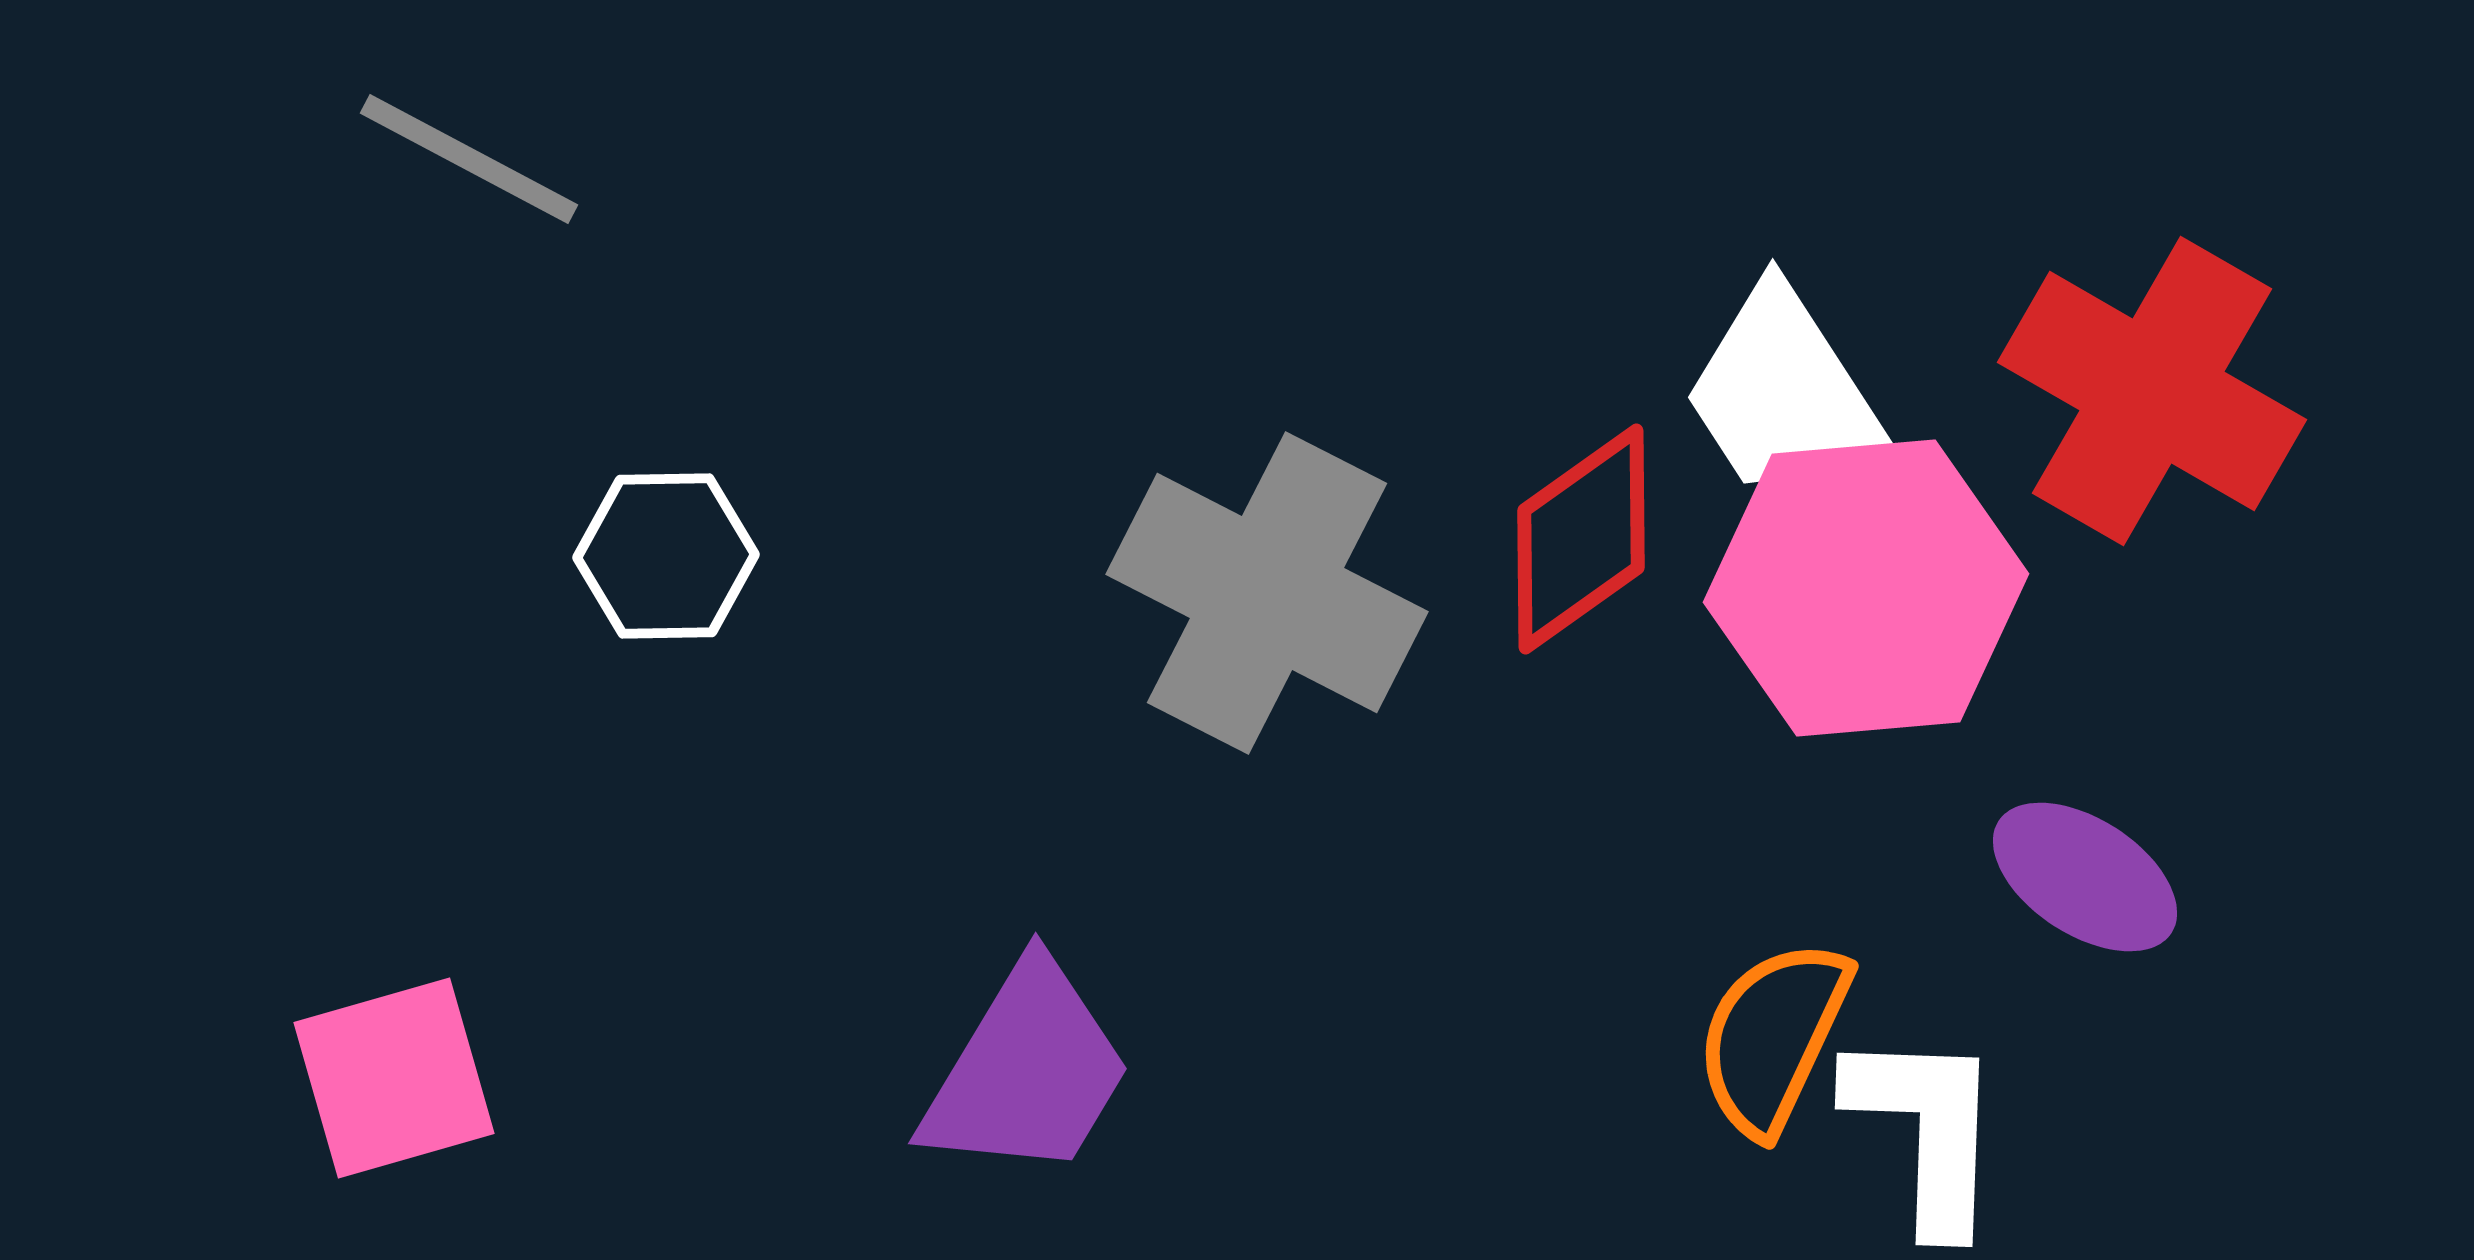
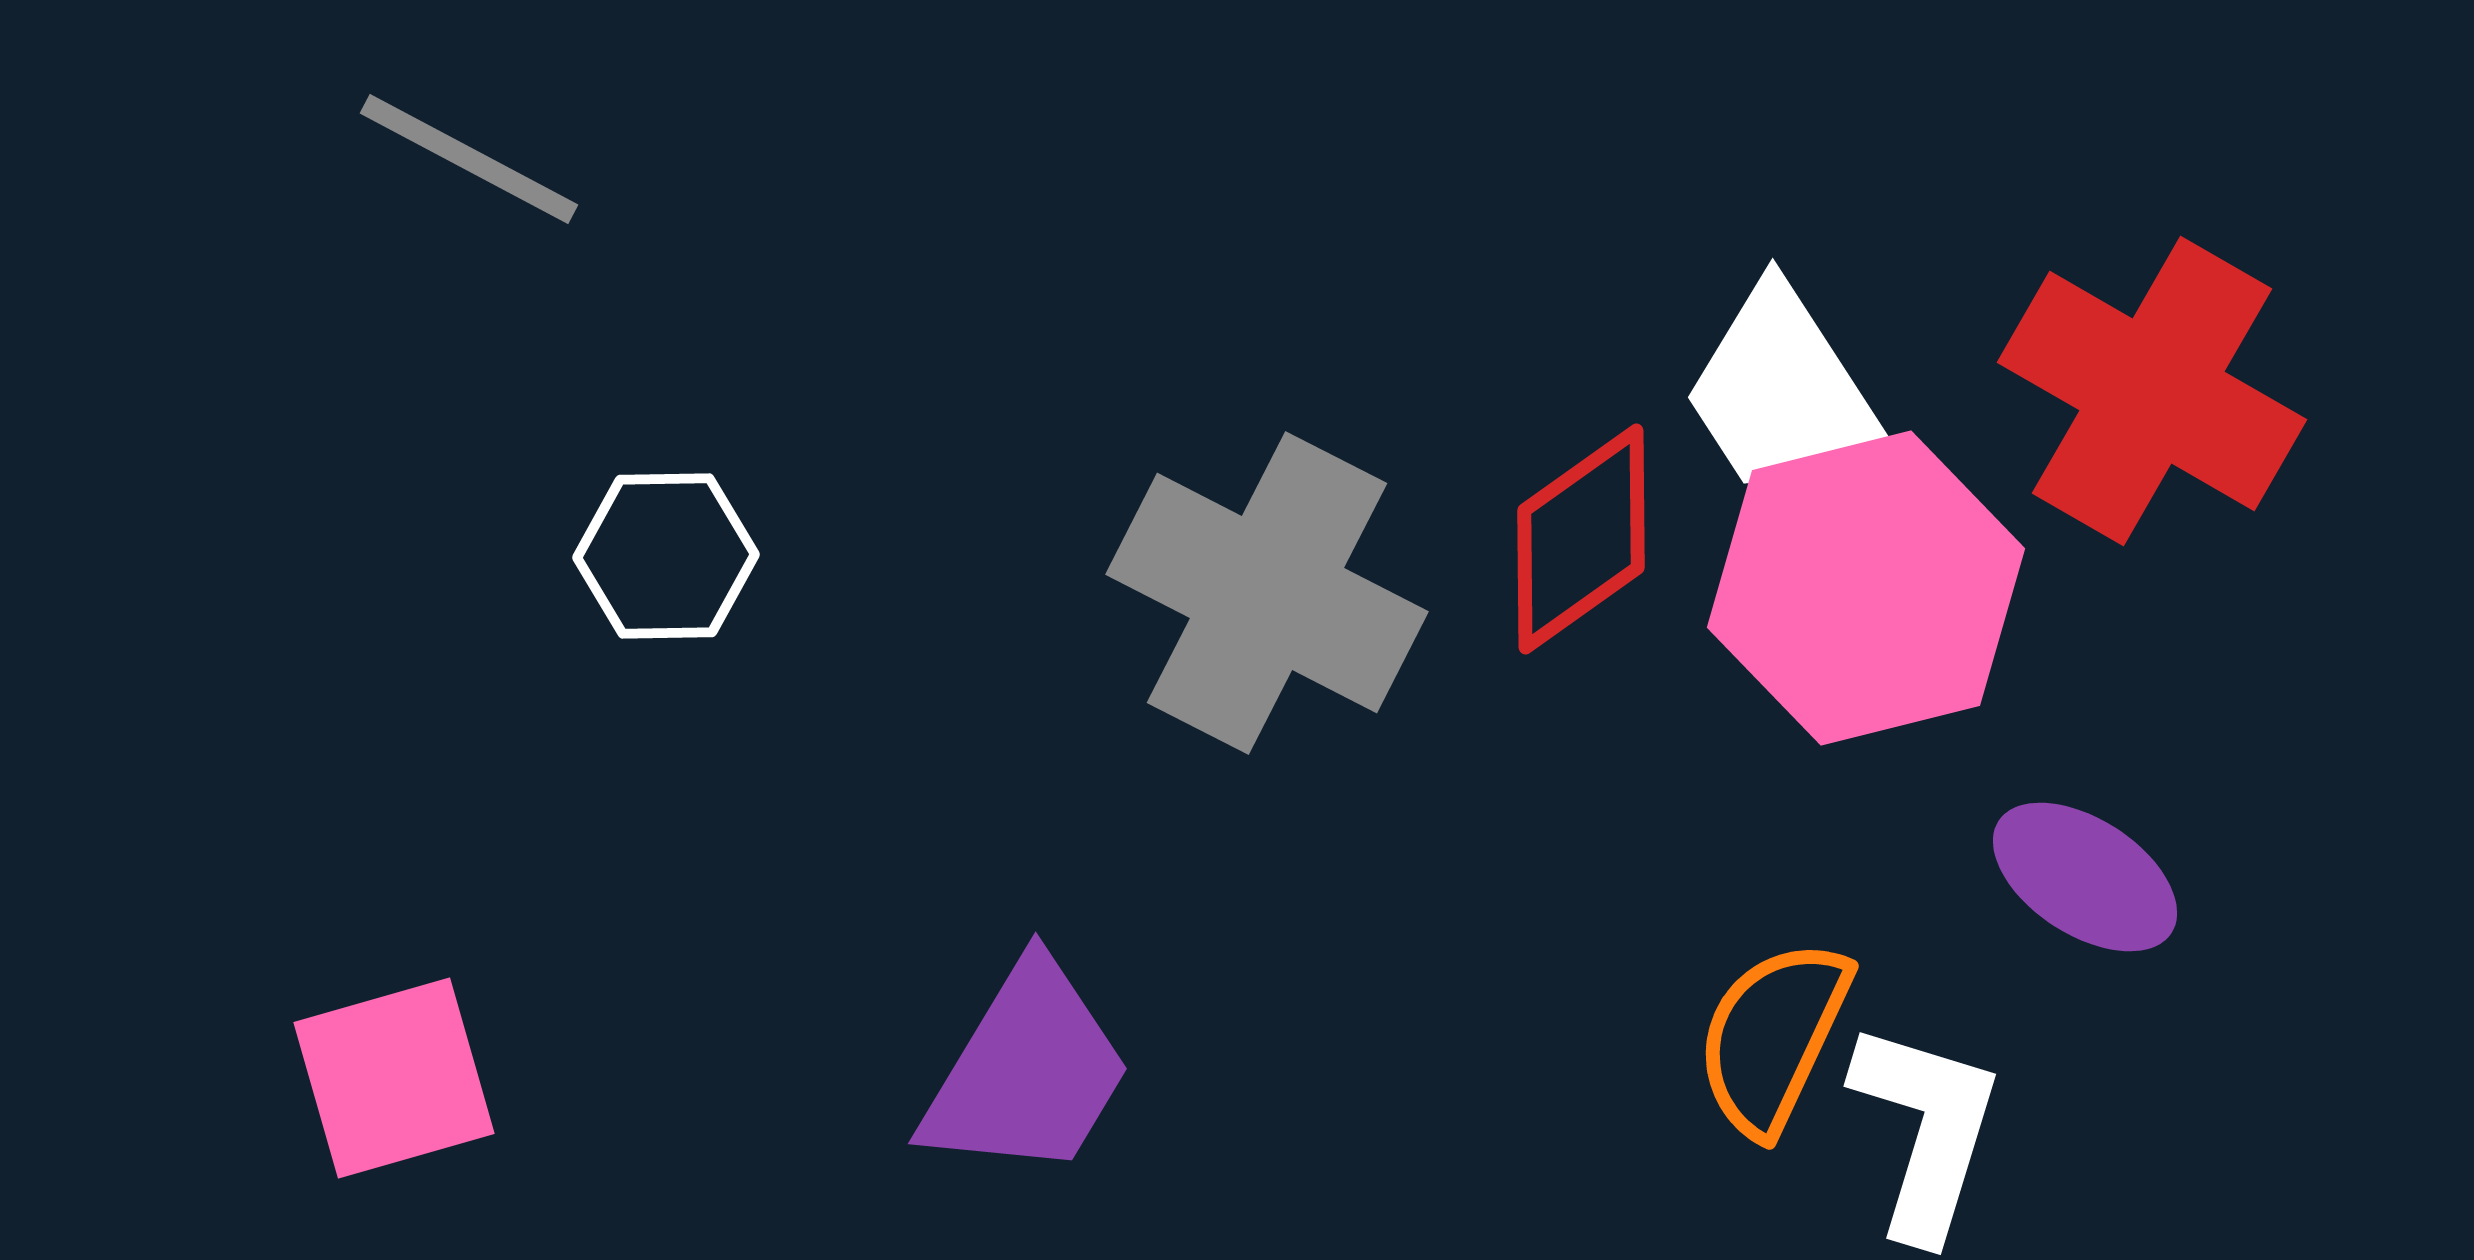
pink hexagon: rotated 9 degrees counterclockwise
white L-shape: rotated 15 degrees clockwise
